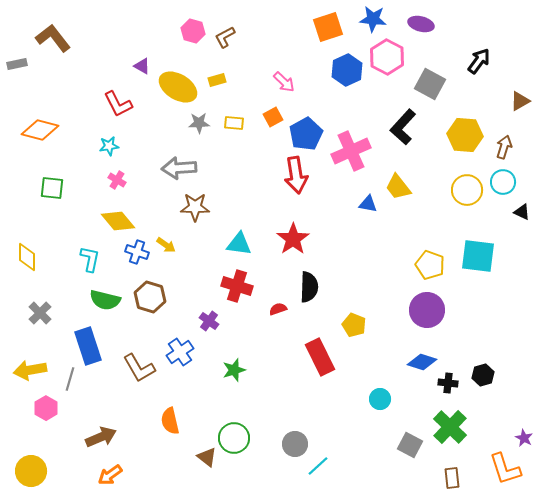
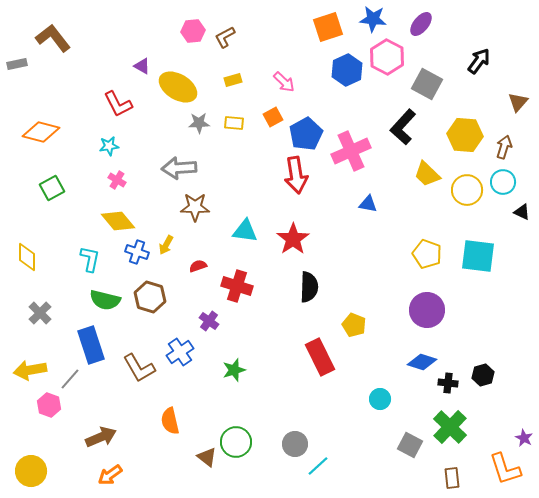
purple ellipse at (421, 24): rotated 65 degrees counterclockwise
pink hexagon at (193, 31): rotated 20 degrees counterclockwise
yellow rectangle at (217, 80): moved 16 px right
gray square at (430, 84): moved 3 px left
brown triangle at (520, 101): moved 2 px left, 1 px down; rotated 20 degrees counterclockwise
orange diamond at (40, 130): moved 1 px right, 2 px down
yellow trapezoid at (398, 187): moved 29 px right, 13 px up; rotated 8 degrees counterclockwise
green square at (52, 188): rotated 35 degrees counterclockwise
cyan triangle at (239, 244): moved 6 px right, 13 px up
yellow arrow at (166, 245): rotated 84 degrees clockwise
yellow pentagon at (430, 265): moved 3 px left, 11 px up
red semicircle at (278, 309): moved 80 px left, 43 px up
blue rectangle at (88, 346): moved 3 px right, 1 px up
gray line at (70, 379): rotated 25 degrees clockwise
pink hexagon at (46, 408): moved 3 px right, 3 px up; rotated 10 degrees counterclockwise
green circle at (234, 438): moved 2 px right, 4 px down
